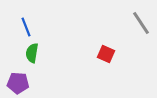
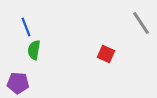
green semicircle: moved 2 px right, 3 px up
